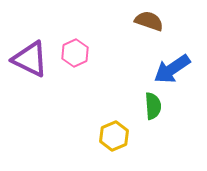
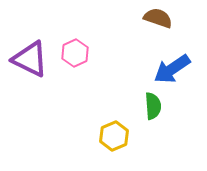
brown semicircle: moved 9 px right, 3 px up
